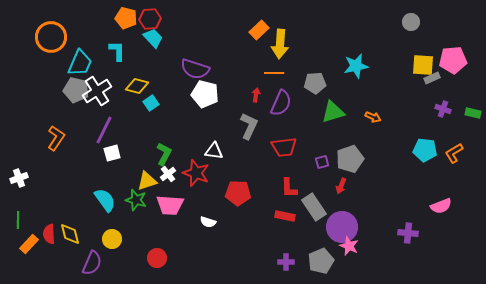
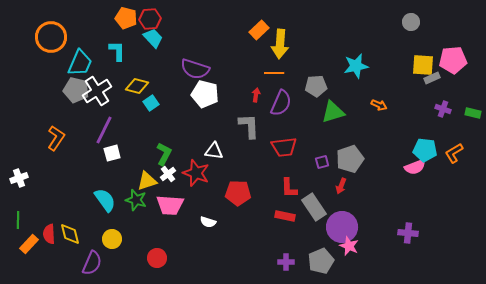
gray pentagon at (315, 83): moved 1 px right, 3 px down
orange arrow at (373, 117): moved 6 px right, 12 px up
gray L-shape at (249, 126): rotated 28 degrees counterclockwise
pink semicircle at (441, 206): moved 26 px left, 39 px up
